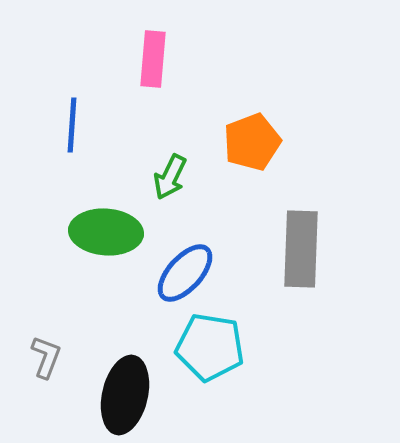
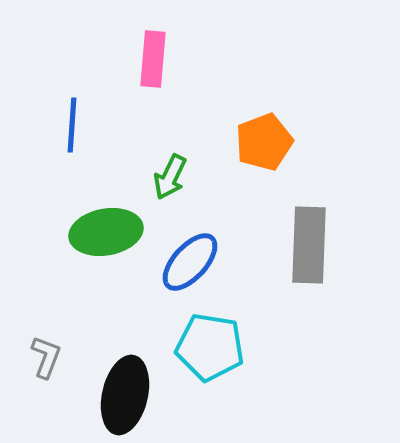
orange pentagon: moved 12 px right
green ellipse: rotated 14 degrees counterclockwise
gray rectangle: moved 8 px right, 4 px up
blue ellipse: moved 5 px right, 11 px up
